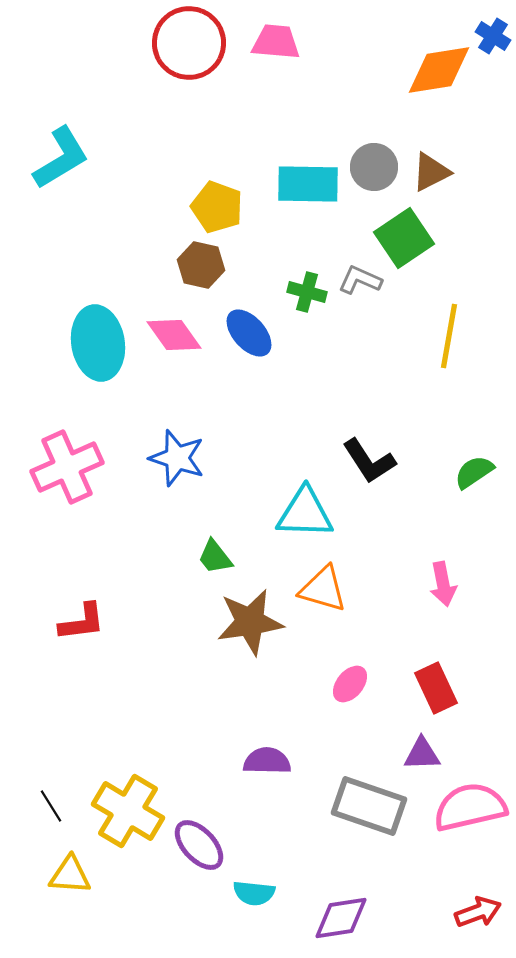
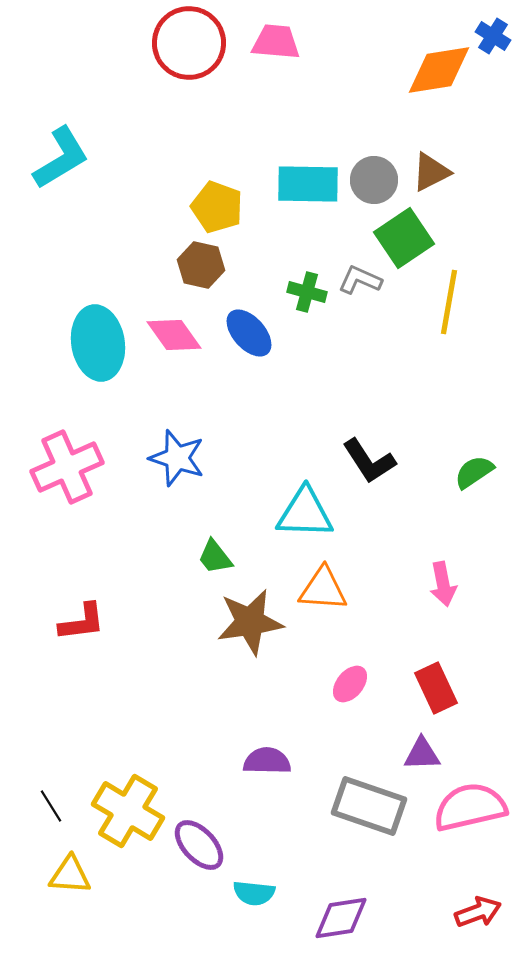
gray circle: moved 13 px down
yellow line: moved 34 px up
orange triangle: rotated 12 degrees counterclockwise
